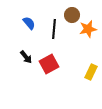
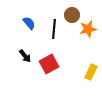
black arrow: moved 1 px left, 1 px up
